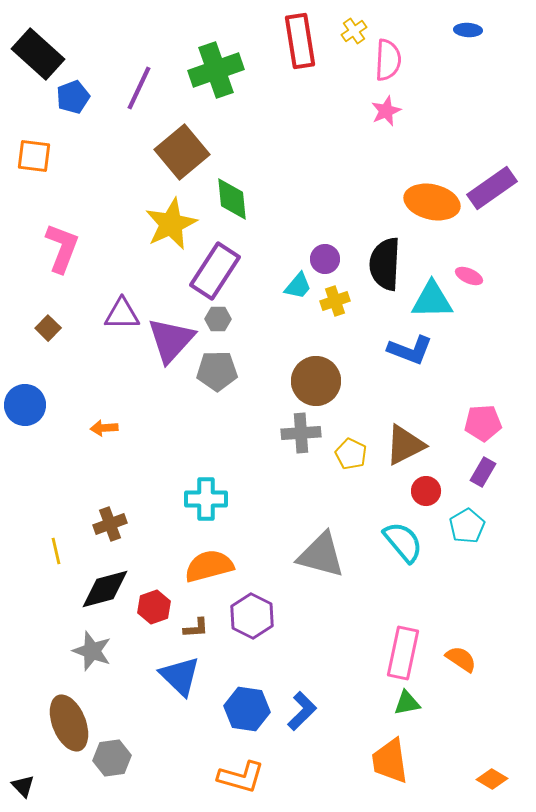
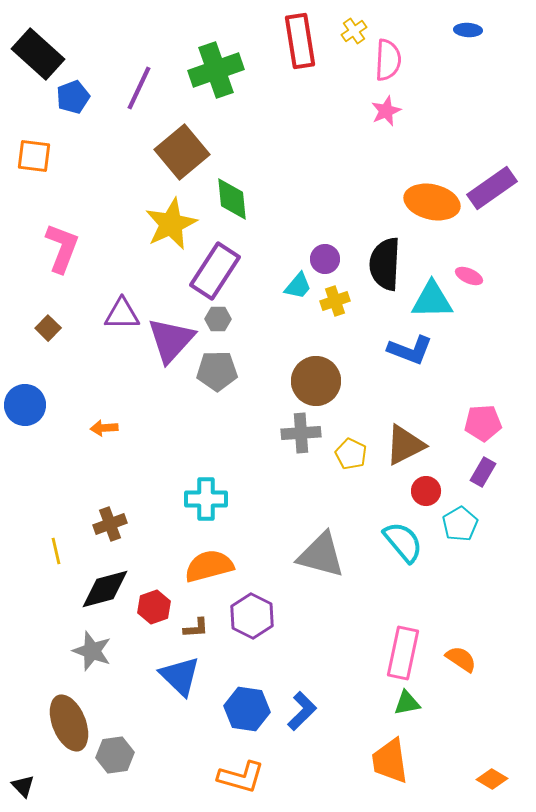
cyan pentagon at (467, 526): moved 7 px left, 2 px up
gray hexagon at (112, 758): moved 3 px right, 3 px up
